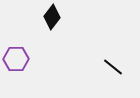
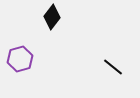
purple hexagon: moved 4 px right; rotated 15 degrees counterclockwise
